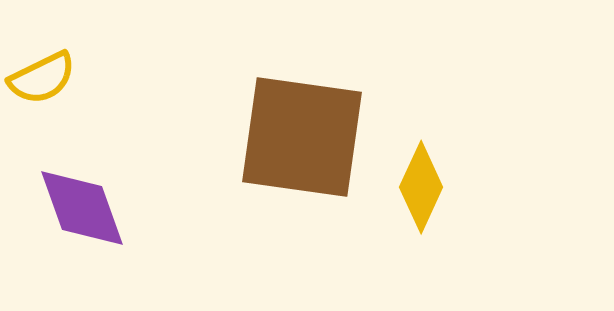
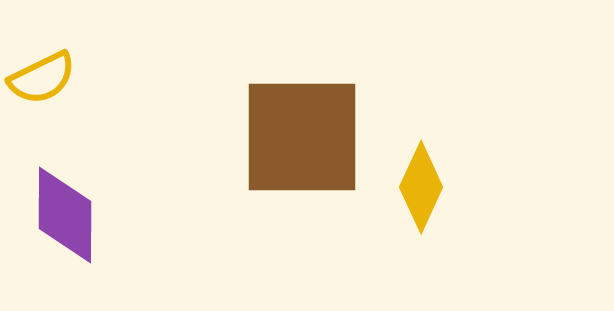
brown square: rotated 8 degrees counterclockwise
purple diamond: moved 17 px left, 7 px down; rotated 20 degrees clockwise
